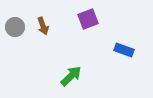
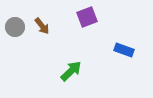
purple square: moved 1 px left, 2 px up
brown arrow: moved 1 px left; rotated 18 degrees counterclockwise
green arrow: moved 5 px up
